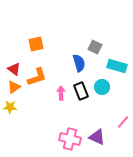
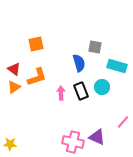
gray square: rotated 16 degrees counterclockwise
yellow star: moved 37 px down
pink cross: moved 3 px right, 3 px down
